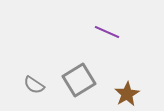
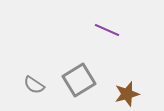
purple line: moved 2 px up
brown star: rotated 15 degrees clockwise
